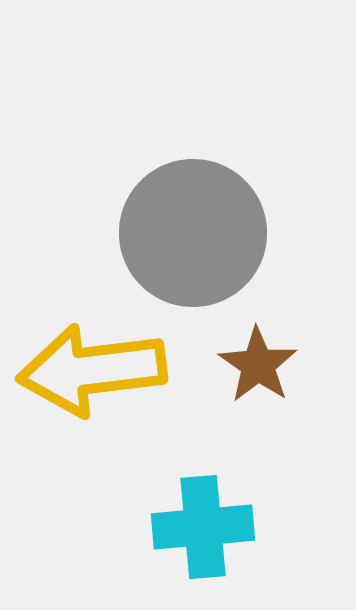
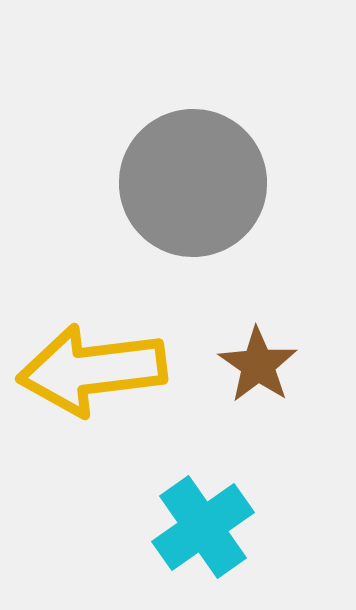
gray circle: moved 50 px up
cyan cross: rotated 30 degrees counterclockwise
